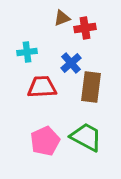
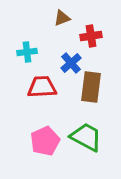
red cross: moved 6 px right, 8 px down
